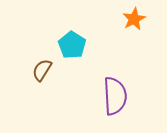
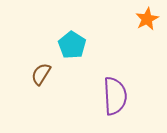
orange star: moved 13 px right
brown semicircle: moved 1 px left, 4 px down
